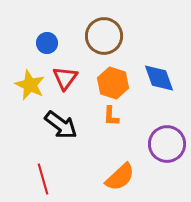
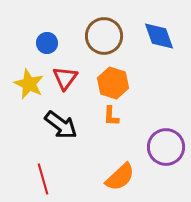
blue diamond: moved 42 px up
yellow star: moved 1 px left, 1 px up
purple circle: moved 1 px left, 3 px down
